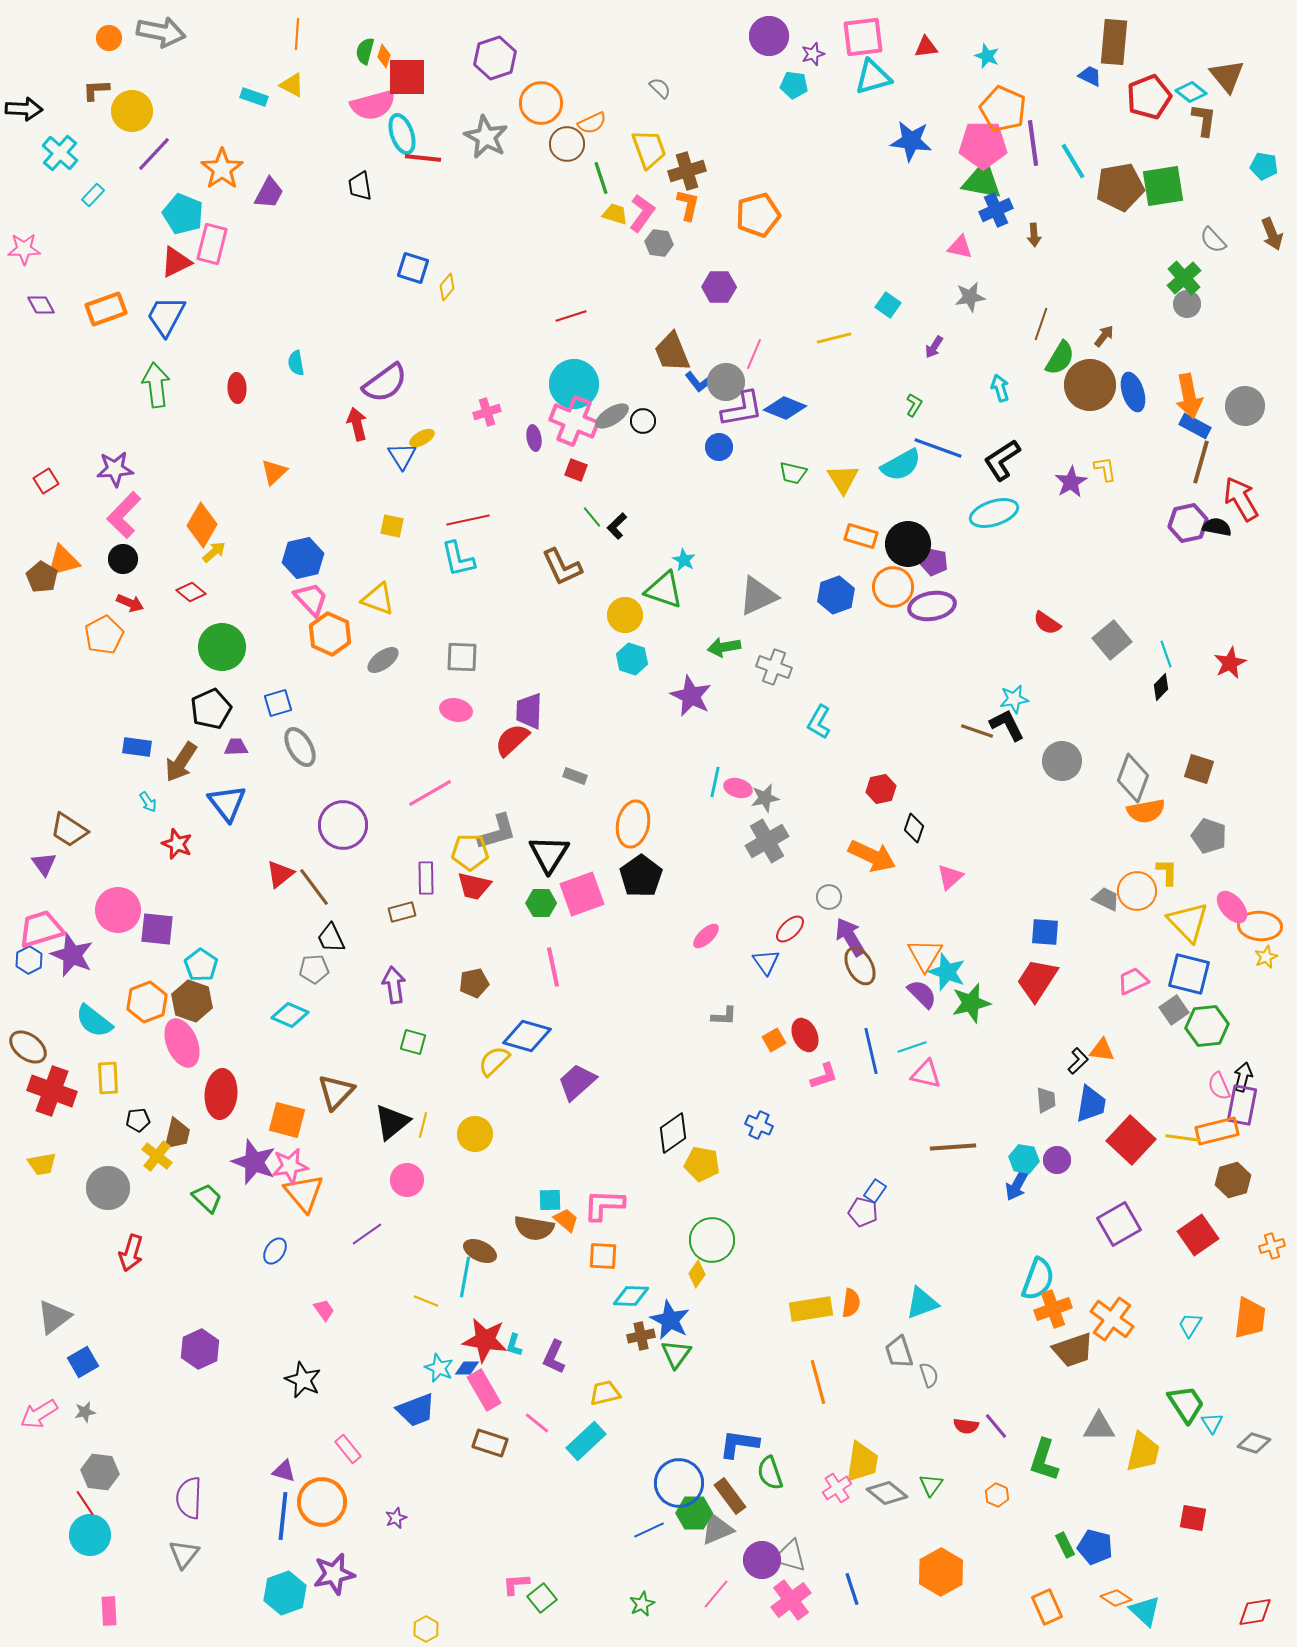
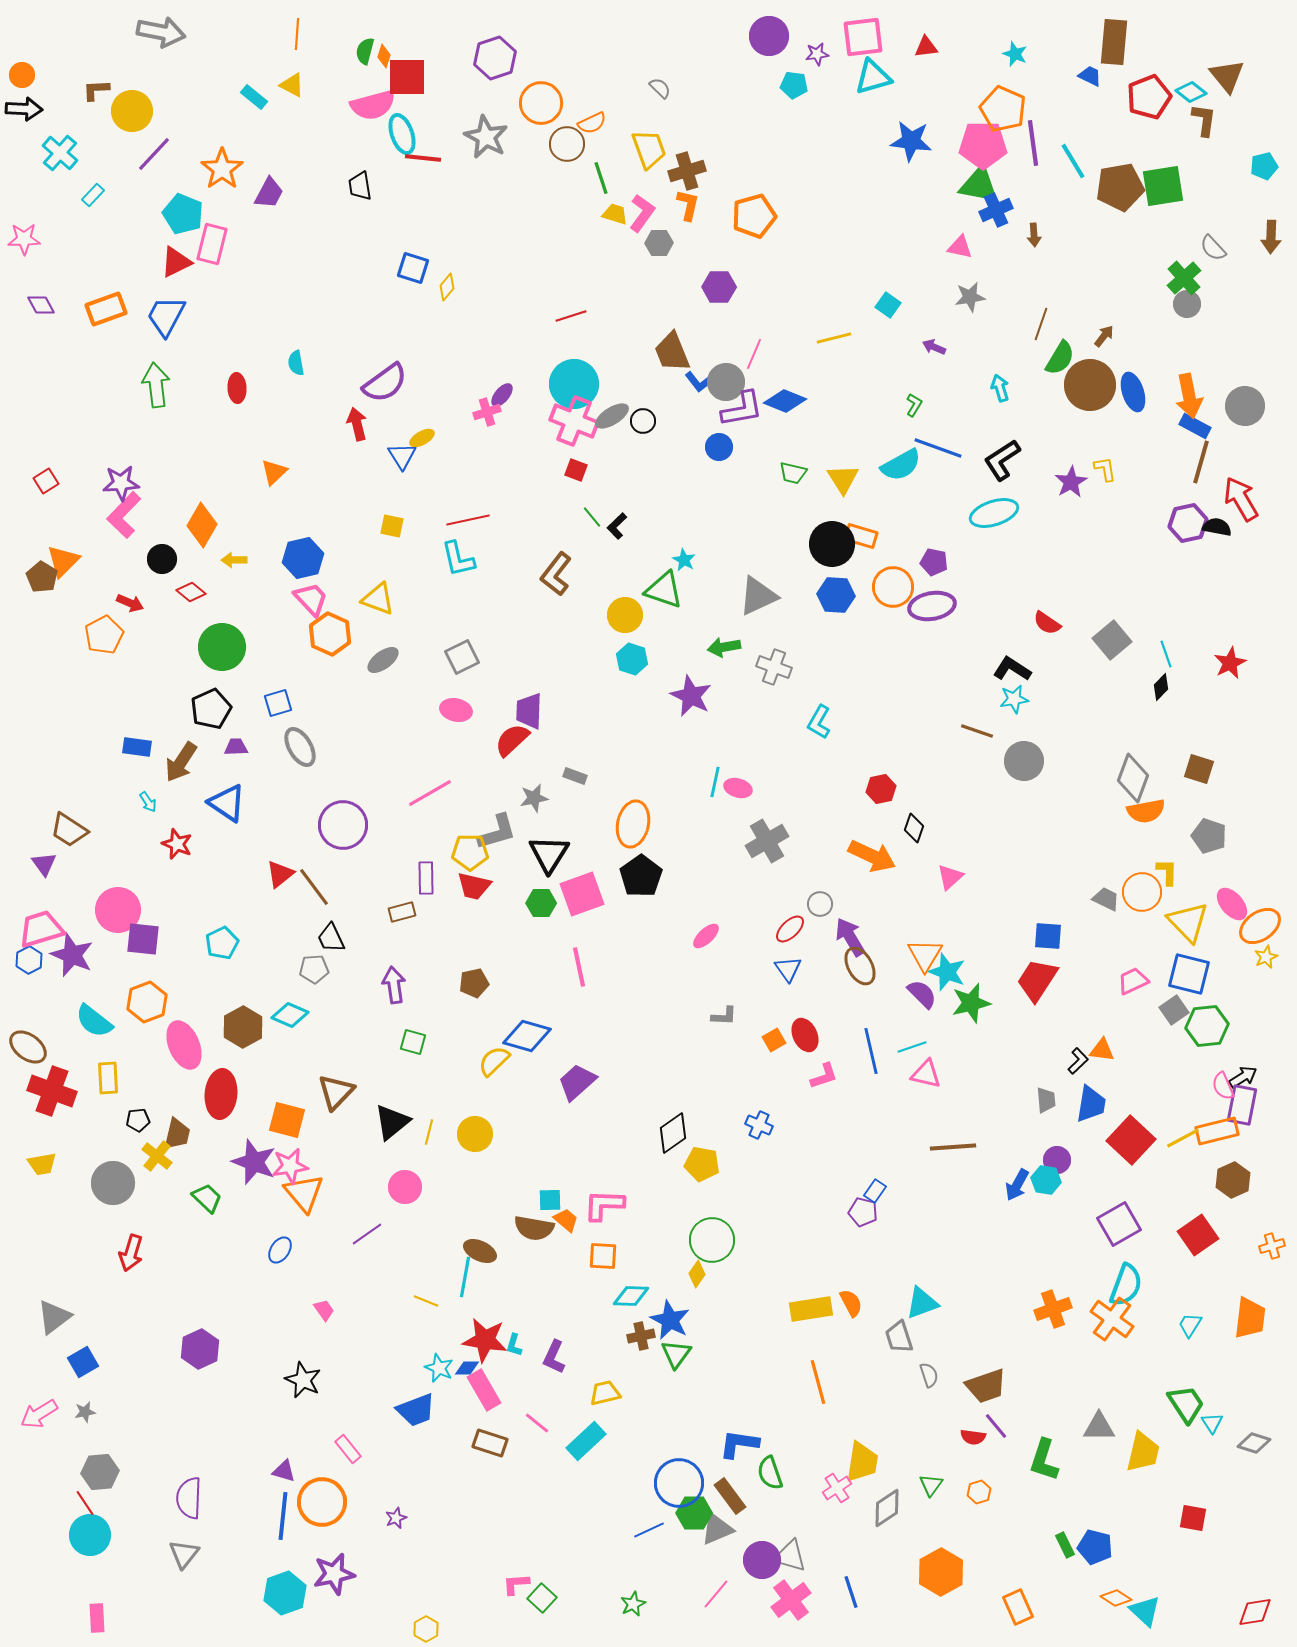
orange circle at (109, 38): moved 87 px left, 37 px down
purple star at (813, 54): moved 4 px right; rotated 10 degrees clockwise
cyan star at (987, 56): moved 28 px right, 2 px up
cyan rectangle at (254, 97): rotated 20 degrees clockwise
cyan pentagon at (1264, 166): rotated 24 degrees counterclockwise
green triangle at (982, 181): moved 3 px left, 4 px down
orange pentagon at (758, 215): moved 4 px left, 1 px down
brown arrow at (1272, 234): moved 1 px left, 3 px down; rotated 24 degrees clockwise
gray semicircle at (1213, 240): moved 8 px down
gray hexagon at (659, 243): rotated 8 degrees counterclockwise
pink star at (24, 249): moved 10 px up
purple arrow at (934, 347): rotated 80 degrees clockwise
blue diamond at (785, 408): moved 7 px up
purple ellipse at (534, 438): moved 32 px left, 43 px up; rotated 50 degrees clockwise
purple star at (115, 469): moved 6 px right, 14 px down
black circle at (908, 544): moved 76 px left
yellow arrow at (214, 552): moved 20 px right, 8 px down; rotated 140 degrees counterclockwise
black circle at (123, 559): moved 39 px right
orange triangle at (63, 561): rotated 30 degrees counterclockwise
brown L-shape at (562, 567): moved 6 px left, 7 px down; rotated 63 degrees clockwise
blue hexagon at (836, 595): rotated 24 degrees clockwise
gray square at (462, 657): rotated 28 degrees counterclockwise
black L-shape at (1007, 725): moved 5 px right, 56 px up; rotated 30 degrees counterclockwise
gray circle at (1062, 761): moved 38 px left
gray star at (765, 798): moved 231 px left
blue triangle at (227, 803): rotated 18 degrees counterclockwise
orange circle at (1137, 891): moved 5 px right, 1 px down
gray circle at (829, 897): moved 9 px left, 7 px down
pink ellipse at (1232, 907): moved 3 px up
orange ellipse at (1260, 926): rotated 39 degrees counterclockwise
purple square at (157, 929): moved 14 px left, 10 px down
blue square at (1045, 932): moved 3 px right, 4 px down
blue triangle at (766, 962): moved 22 px right, 7 px down
cyan pentagon at (201, 965): moved 21 px right, 22 px up; rotated 12 degrees clockwise
pink line at (553, 967): moved 26 px right
brown hexagon at (192, 1001): moved 51 px right, 26 px down; rotated 12 degrees clockwise
pink ellipse at (182, 1043): moved 2 px right, 2 px down
black arrow at (1243, 1077): rotated 44 degrees clockwise
pink semicircle at (1219, 1086): moved 4 px right
yellow line at (423, 1125): moved 6 px right, 7 px down
yellow line at (1183, 1138): rotated 36 degrees counterclockwise
cyan hexagon at (1024, 1159): moved 22 px right, 21 px down
pink circle at (407, 1180): moved 2 px left, 7 px down
brown hexagon at (1233, 1180): rotated 8 degrees counterclockwise
gray circle at (108, 1188): moved 5 px right, 5 px up
blue ellipse at (275, 1251): moved 5 px right, 1 px up
cyan semicircle at (1038, 1279): moved 88 px right, 6 px down
orange semicircle at (851, 1303): rotated 36 degrees counterclockwise
brown trapezoid at (1073, 1350): moved 87 px left, 36 px down
gray trapezoid at (899, 1352): moved 15 px up
red semicircle at (966, 1426): moved 7 px right, 11 px down
gray hexagon at (100, 1472): rotated 12 degrees counterclockwise
gray diamond at (887, 1493): moved 15 px down; rotated 72 degrees counterclockwise
orange hexagon at (997, 1495): moved 18 px left, 3 px up; rotated 20 degrees clockwise
blue line at (852, 1589): moved 1 px left, 3 px down
green square at (542, 1598): rotated 8 degrees counterclockwise
green star at (642, 1604): moved 9 px left
orange rectangle at (1047, 1607): moved 29 px left
pink rectangle at (109, 1611): moved 12 px left, 7 px down
